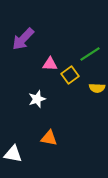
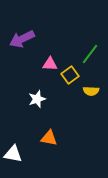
purple arrow: moved 1 px left; rotated 20 degrees clockwise
green line: rotated 20 degrees counterclockwise
yellow semicircle: moved 6 px left, 3 px down
